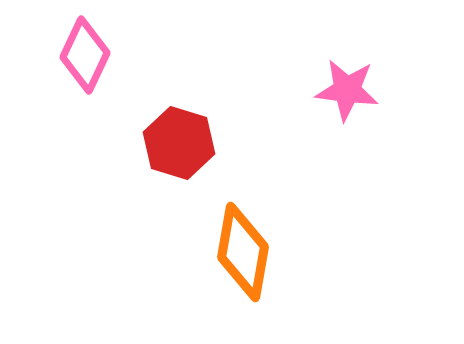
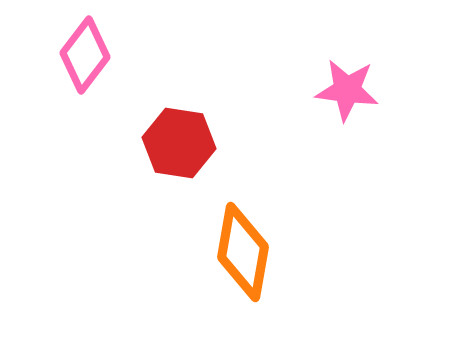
pink diamond: rotated 12 degrees clockwise
red hexagon: rotated 8 degrees counterclockwise
